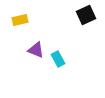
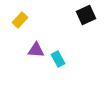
yellow rectangle: rotated 35 degrees counterclockwise
purple triangle: rotated 18 degrees counterclockwise
